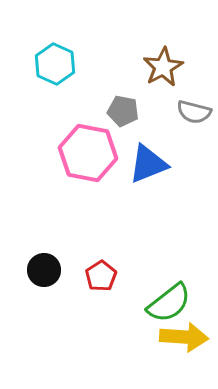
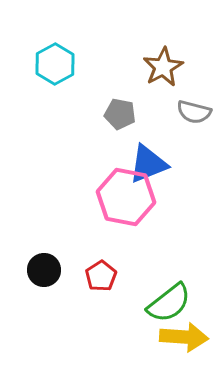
cyan hexagon: rotated 6 degrees clockwise
gray pentagon: moved 3 px left, 3 px down
pink hexagon: moved 38 px right, 44 px down
